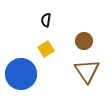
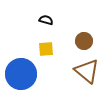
black semicircle: rotated 96 degrees clockwise
yellow square: rotated 28 degrees clockwise
brown triangle: rotated 16 degrees counterclockwise
